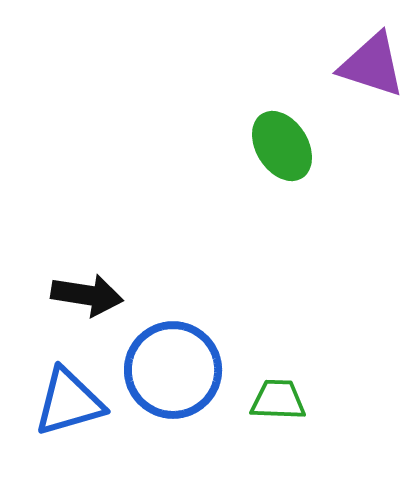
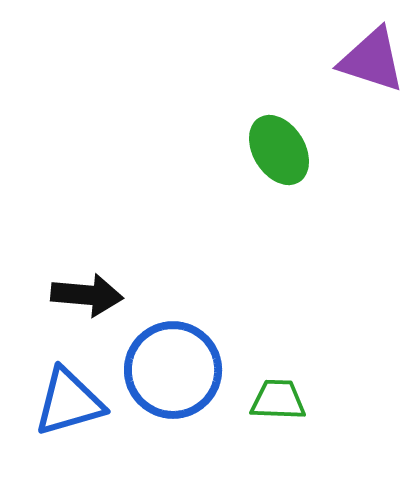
purple triangle: moved 5 px up
green ellipse: moved 3 px left, 4 px down
black arrow: rotated 4 degrees counterclockwise
